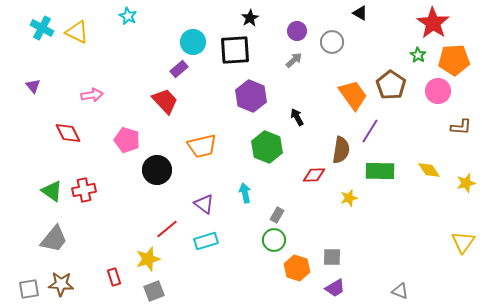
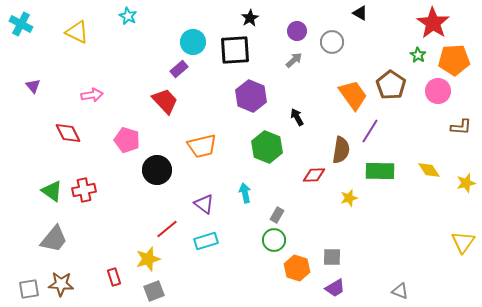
cyan cross at (42, 28): moved 21 px left, 4 px up
